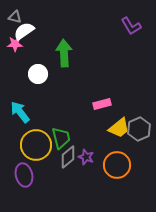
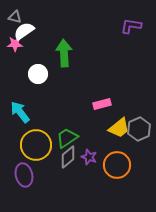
purple L-shape: rotated 130 degrees clockwise
green trapezoid: moved 6 px right; rotated 110 degrees counterclockwise
purple star: moved 3 px right
